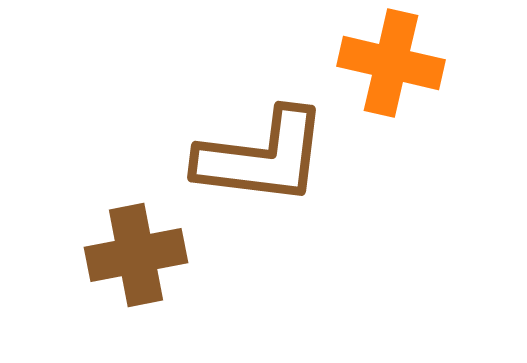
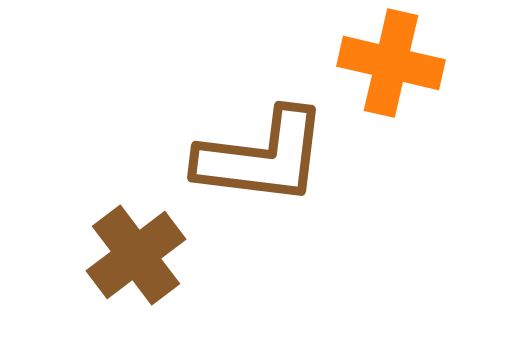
brown cross: rotated 26 degrees counterclockwise
